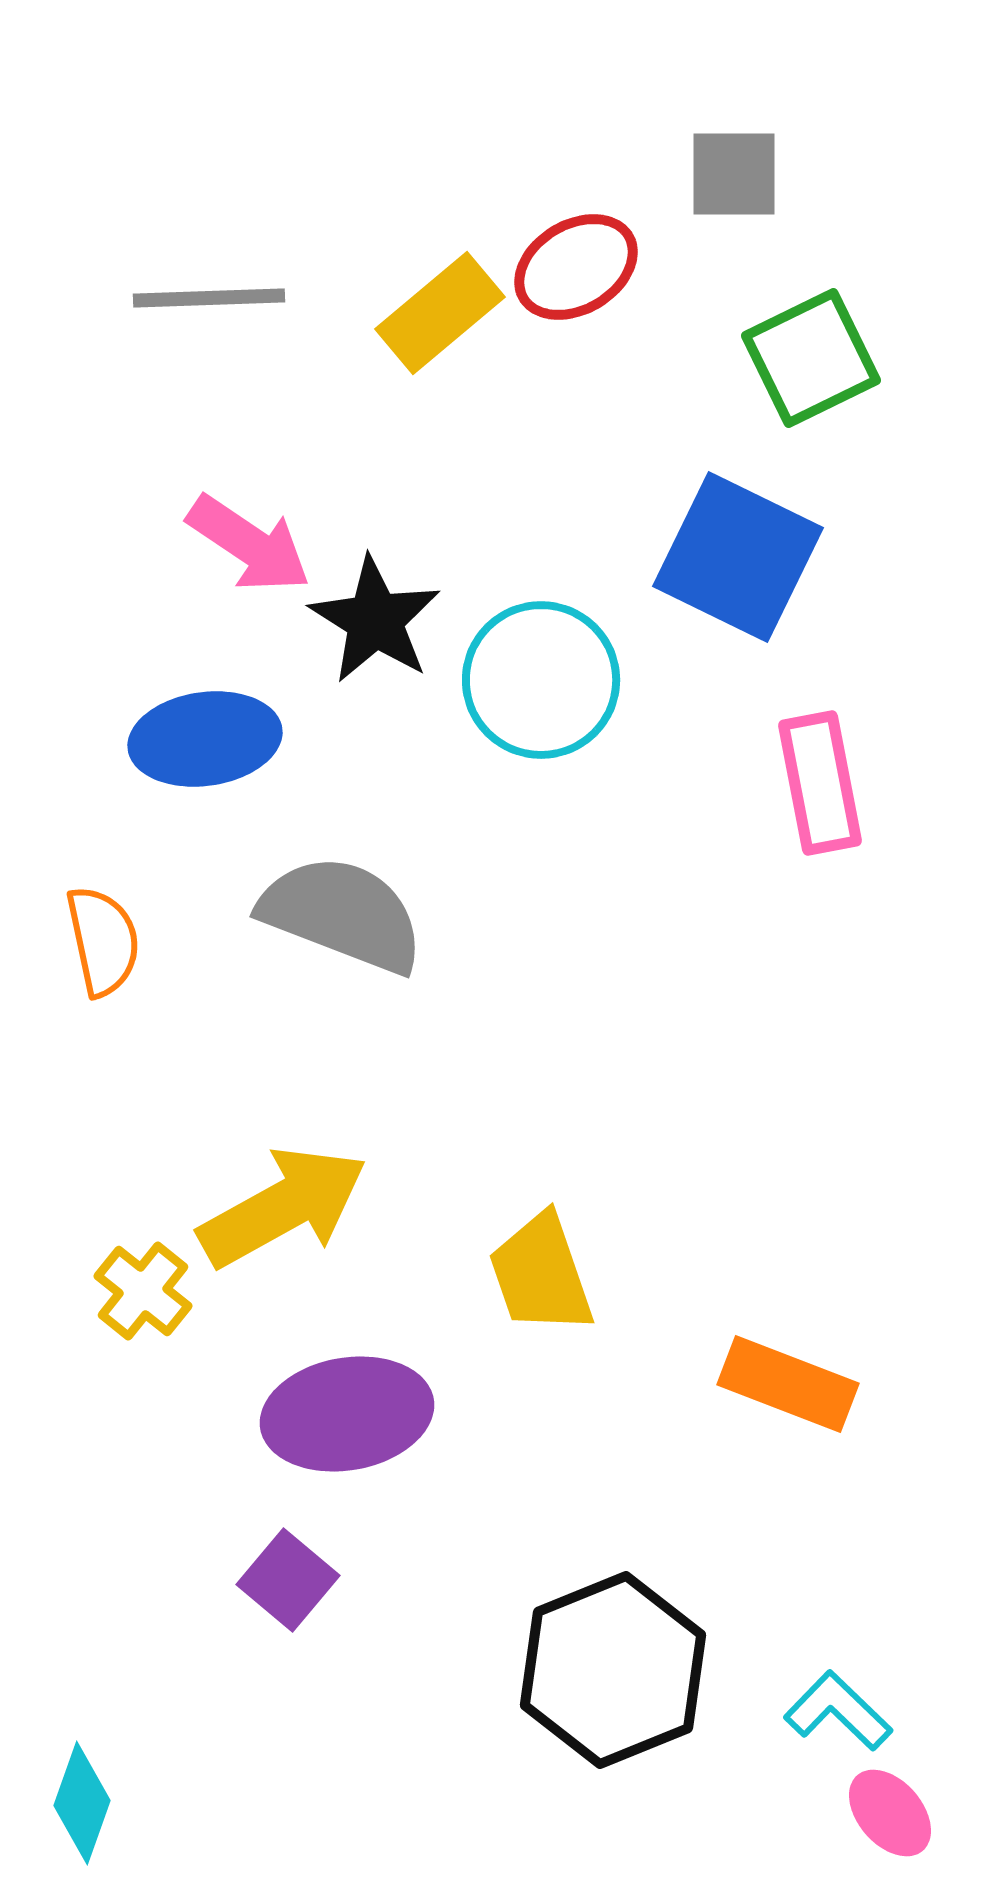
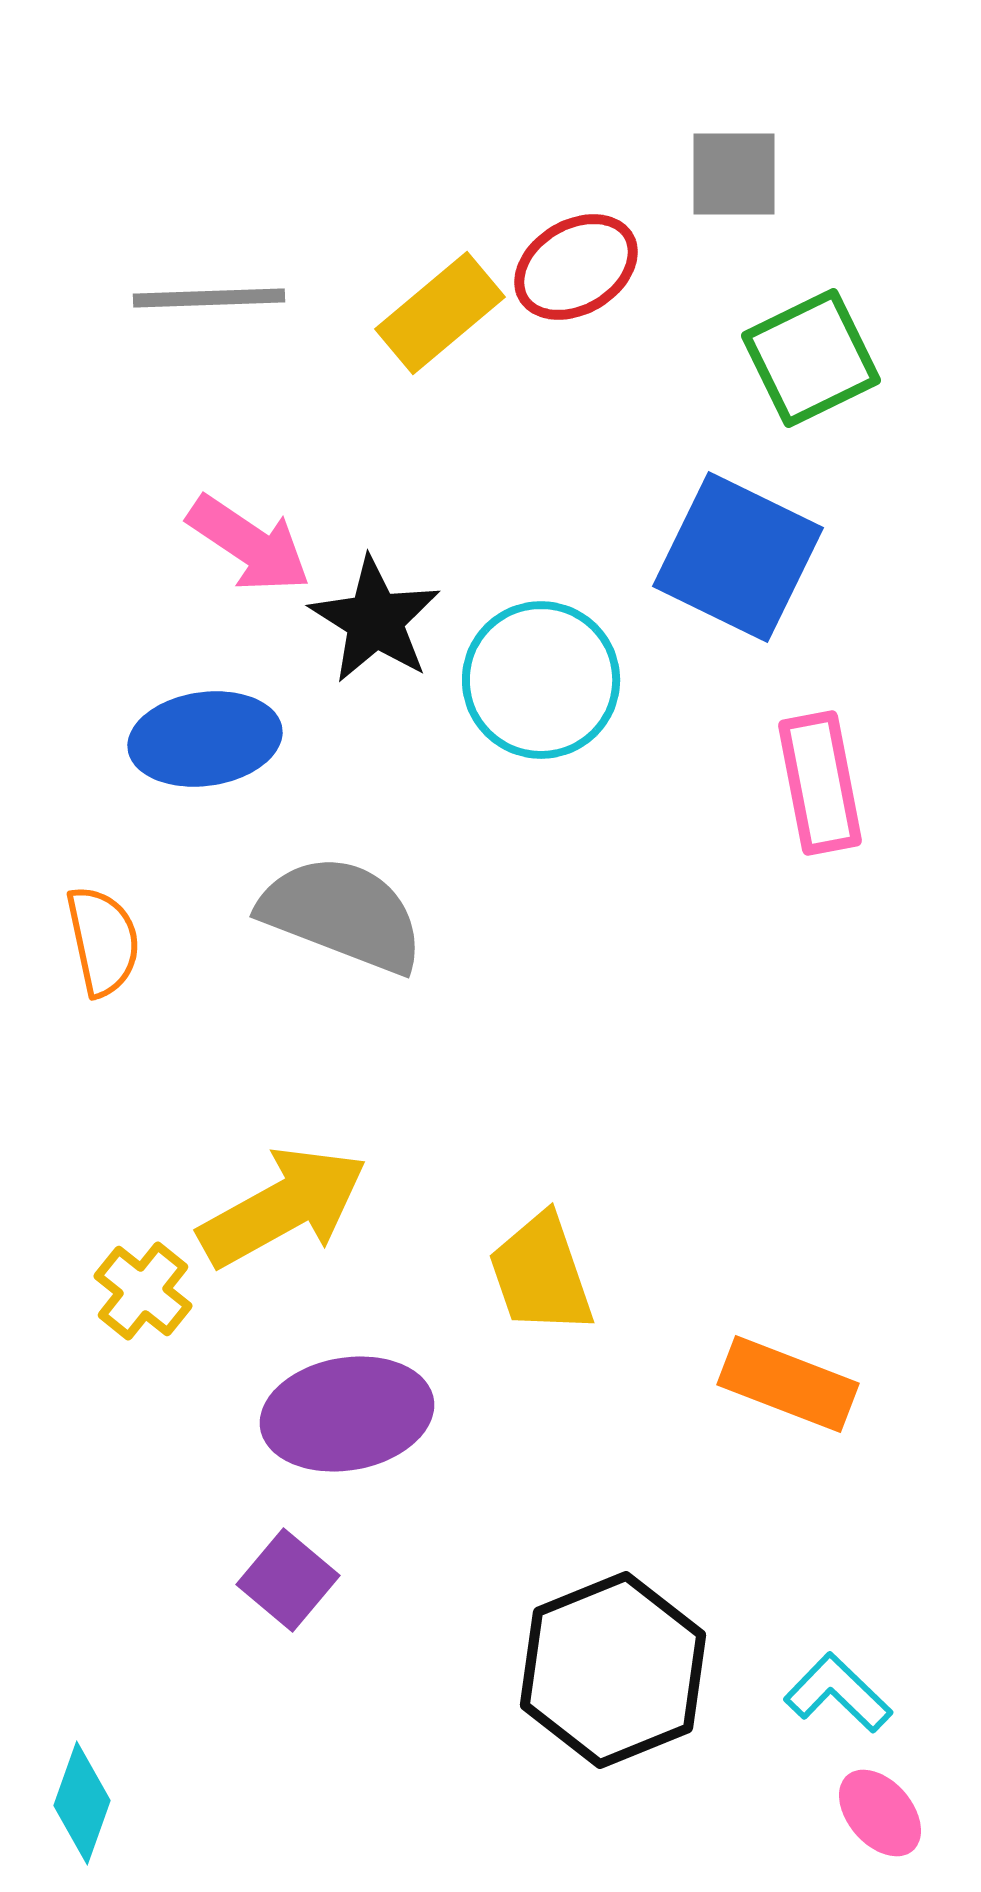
cyan L-shape: moved 18 px up
pink ellipse: moved 10 px left
